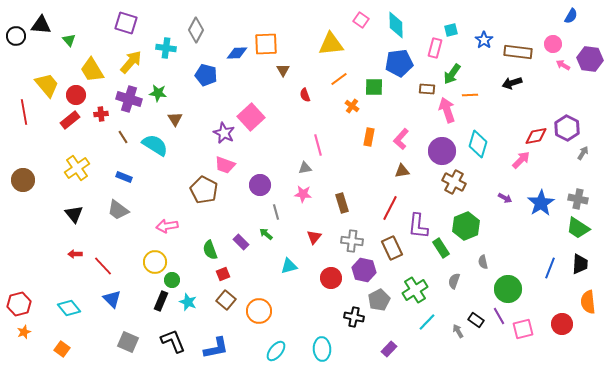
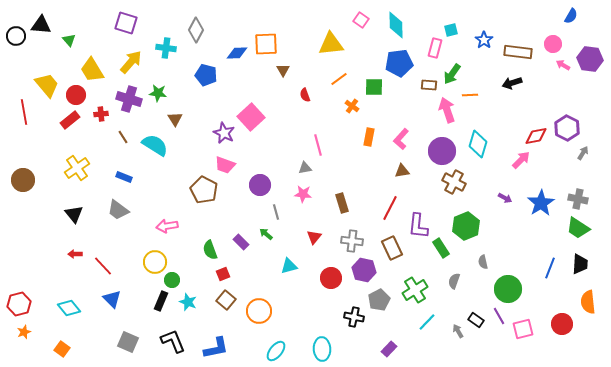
brown rectangle at (427, 89): moved 2 px right, 4 px up
